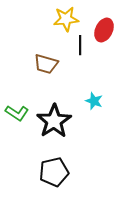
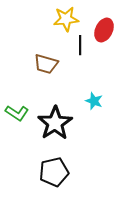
black star: moved 1 px right, 2 px down
